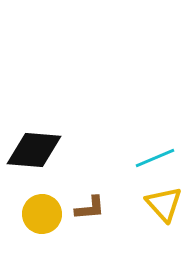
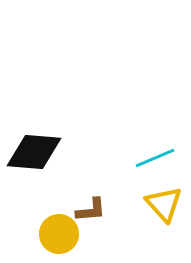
black diamond: moved 2 px down
brown L-shape: moved 1 px right, 2 px down
yellow circle: moved 17 px right, 20 px down
